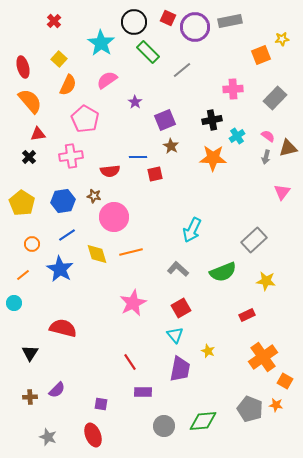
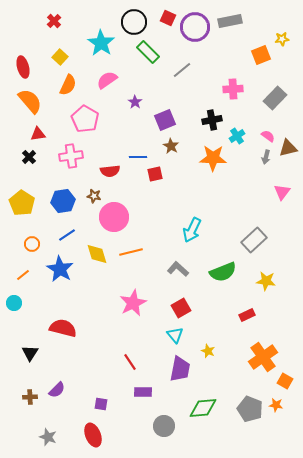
yellow square at (59, 59): moved 1 px right, 2 px up
green diamond at (203, 421): moved 13 px up
